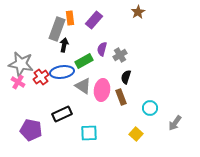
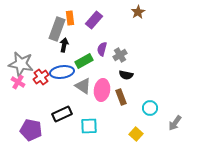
black semicircle: moved 2 px up; rotated 96 degrees counterclockwise
cyan square: moved 7 px up
